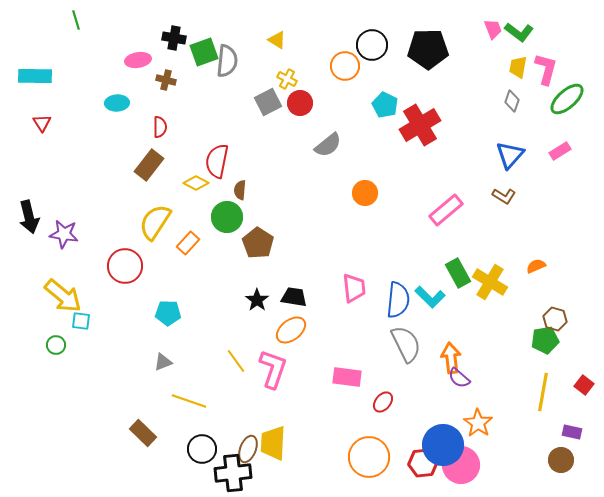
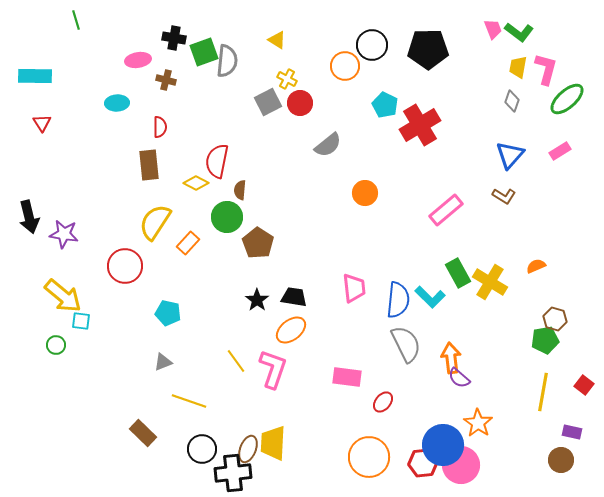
brown rectangle at (149, 165): rotated 44 degrees counterclockwise
cyan pentagon at (168, 313): rotated 10 degrees clockwise
